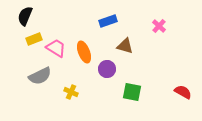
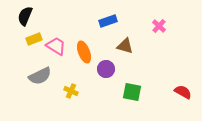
pink trapezoid: moved 2 px up
purple circle: moved 1 px left
yellow cross: moved 1 px up
